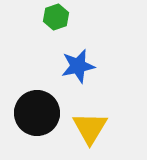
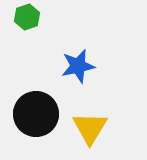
green hexagon: moved 29 px left
black circle: moved 1 px left, 1 px down
